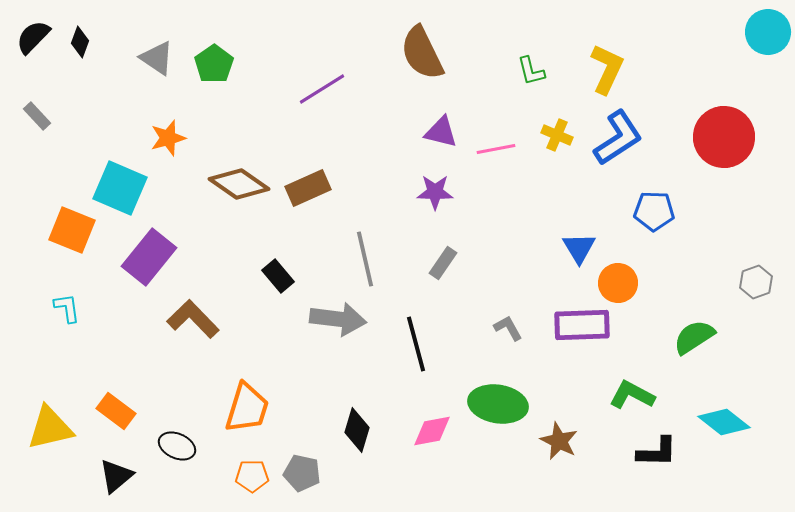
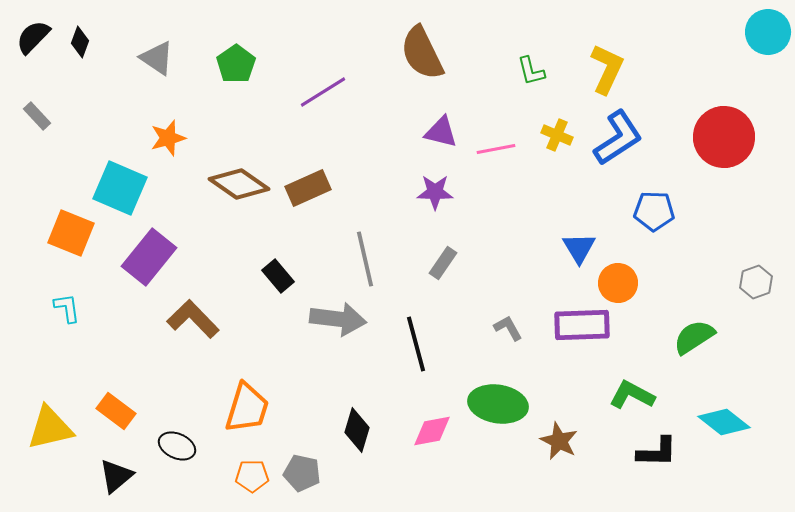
green pentagon at (214, 64): moved 22 px right
purple line at (322, 89): moved 1 px right, 3 px down
orange square at (72, 230): moved 1 px left, 3 px down
